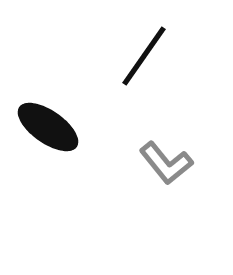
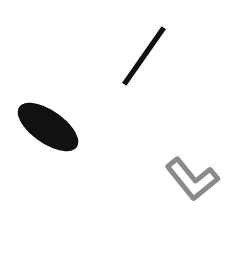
gray L-shape: moved 26 px right, 16 px down
